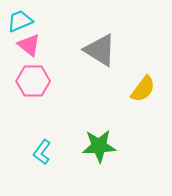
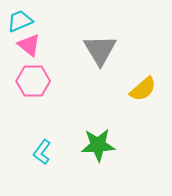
gray triangle: rotated 27 degrees clockwise
yellow semicircle: rotated 12 degrees clockwise
green star: moved 1 px left, 1 px up
